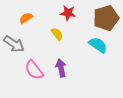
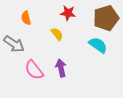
orange semicircle: rotated 72 degrees counterclockwise
